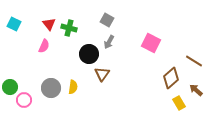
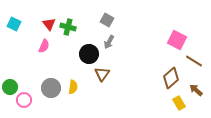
green cross: moved 1 px left, 1 px up
pink square: moved 26 px right, 3 px up
